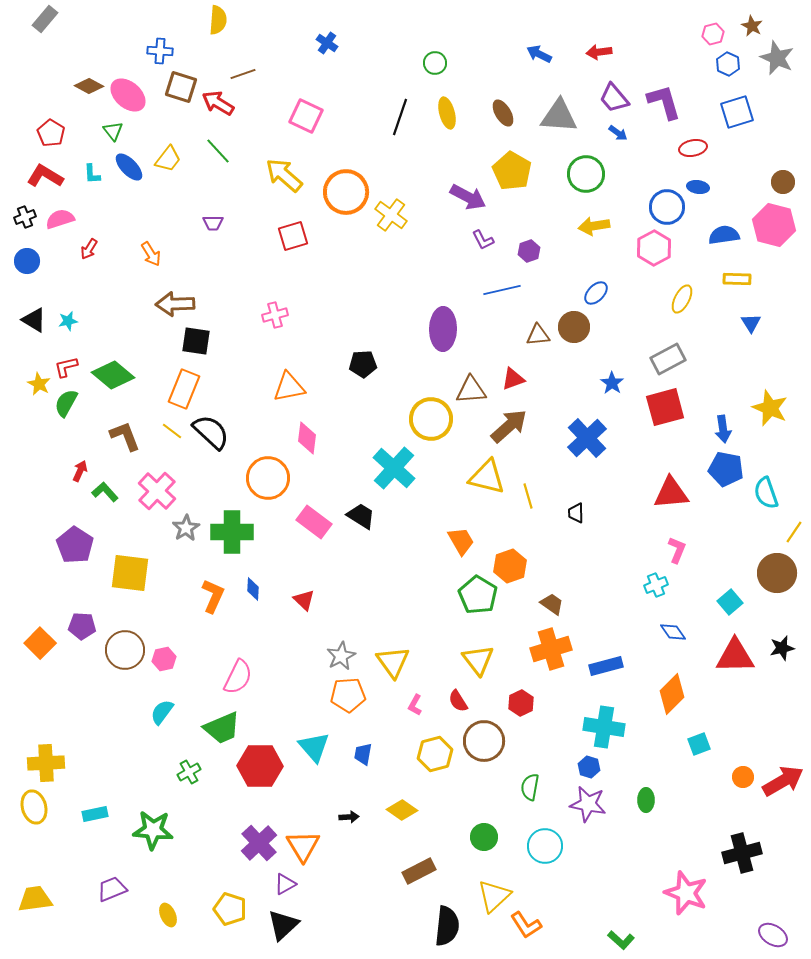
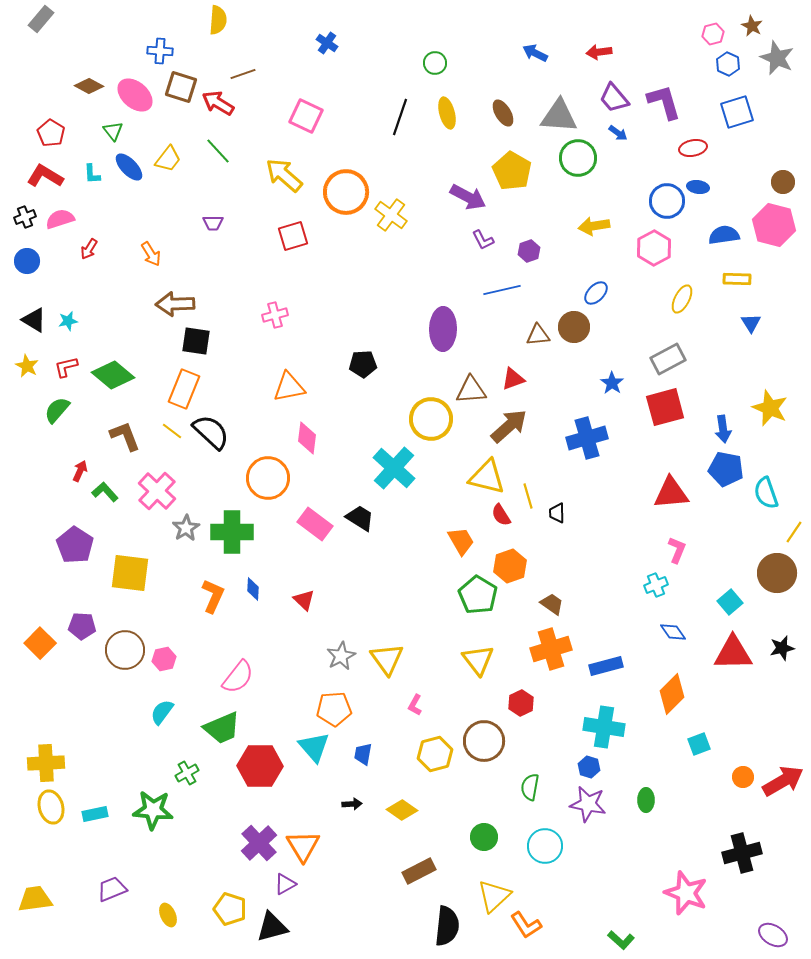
gray rectangle at (45, 19): moved 4 px left
blue arrow at (539, 54): moved 4 px left, 1 px up
pink ellipse at (128, 95): moved 7 px right
green circle at (586, 174): moved 8 px left, 16 px up
blue circle at (667, 207): moved 6 px up
yellow star at (39, 384): moved 12 px left, 18 px up
green semicircle at (66, 403): moved 9 px left, 7 px down; rotated 12 degrees clockwise
blue cross at (587, 438): rotated 27 degrees clockwise
black trapezoid at (576, 513): moved 19 px left
black trapezoid at (361, 516): moved 1 px left, 2 px down
pink rectangle at (314, 522): moved 1 px right, 2 px down
red triangle at (735, 656): moved 2 px left, 3 px up
yellow triangle at (393, 662): moved 6 px left, 3 px up
pink semicircle at (238, 677): rotated 12 degrees clockwise
orange pentagon at (348, 695): moved 14 px left, 14 px down
red semicircle at (458, 701): moved 43 px right, 186 px up
green cross at (189, 772): moved 2 px left, 1 px down
yellow ellipse at (34, 807): moved 17 px right
black arrow at (349, 817): moved 3 px right, 13 px up
green star at (153, 830): moved 20 px up
black triangle at (283, 925): moved 11 px left, 2 px down; rotated 28 degrees clockwise
